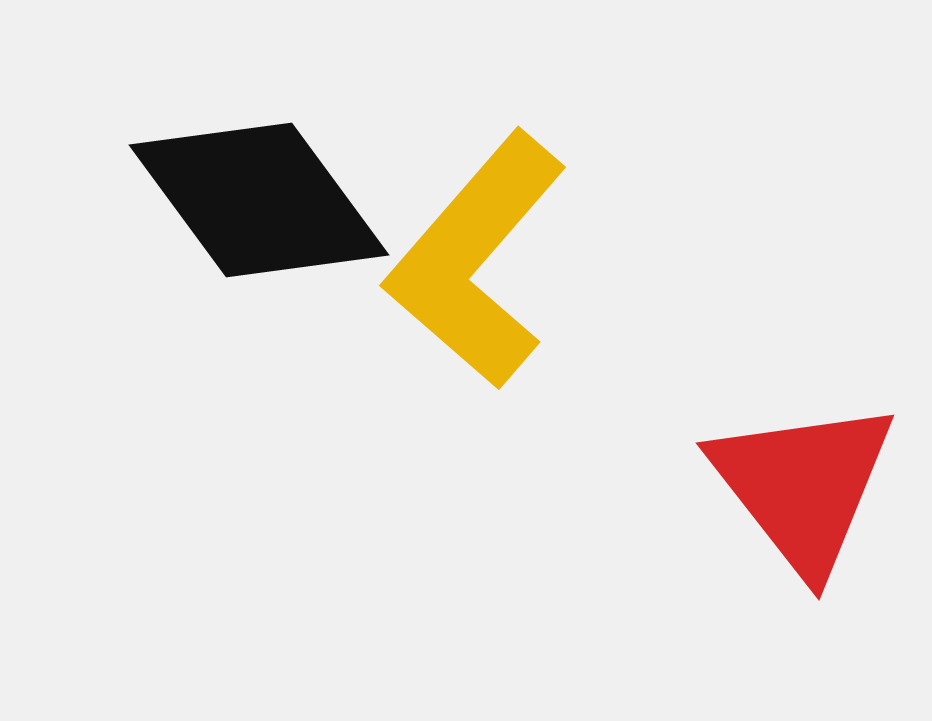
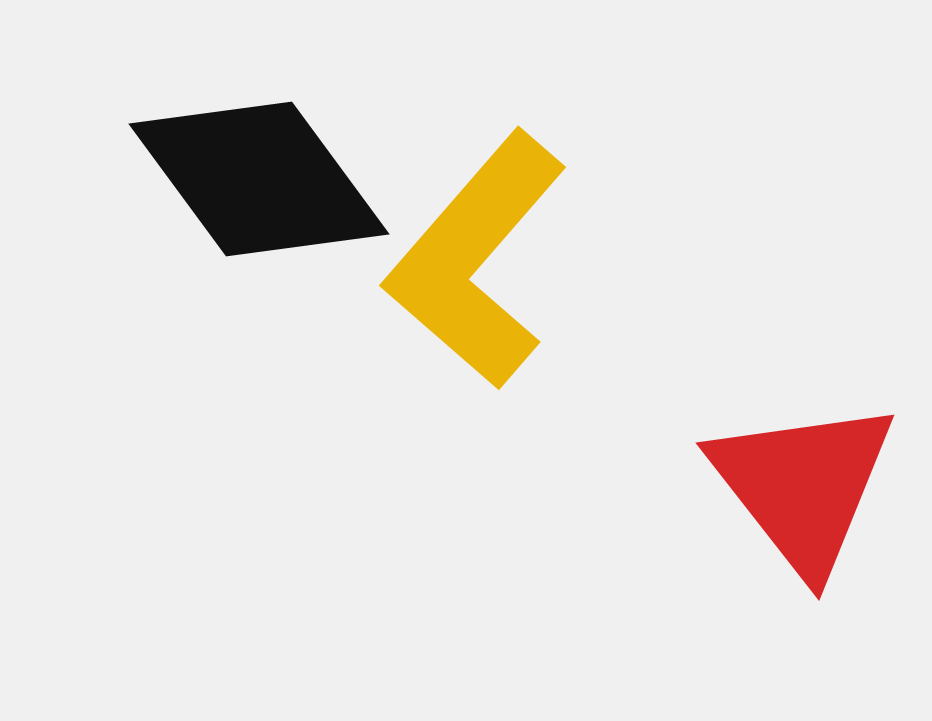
black diamond: moved 21 px up
